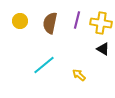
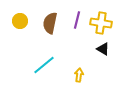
yellow arrow: rotated 56 degrees clockwise
